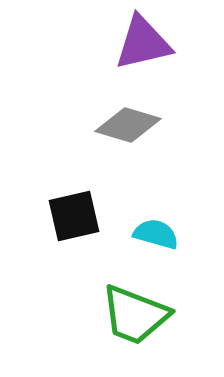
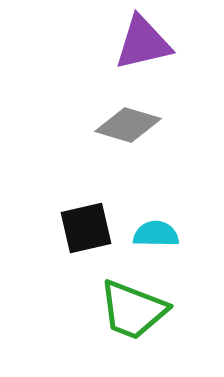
black square: moved 12 px right, 12 px down
cyan semicircle: rotated 15 degrees counterclockwise
green trapezoid: moved 2 px left, 5 px up
